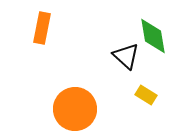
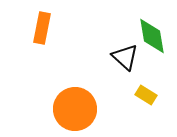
green diamond: moved 1 px left
black triangle: moved 1 px left, 1 px down
